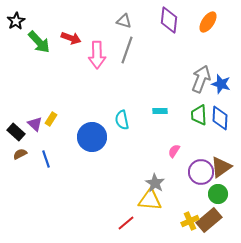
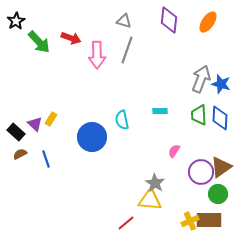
brown rectangle: rotated 40 degrees clockwise
